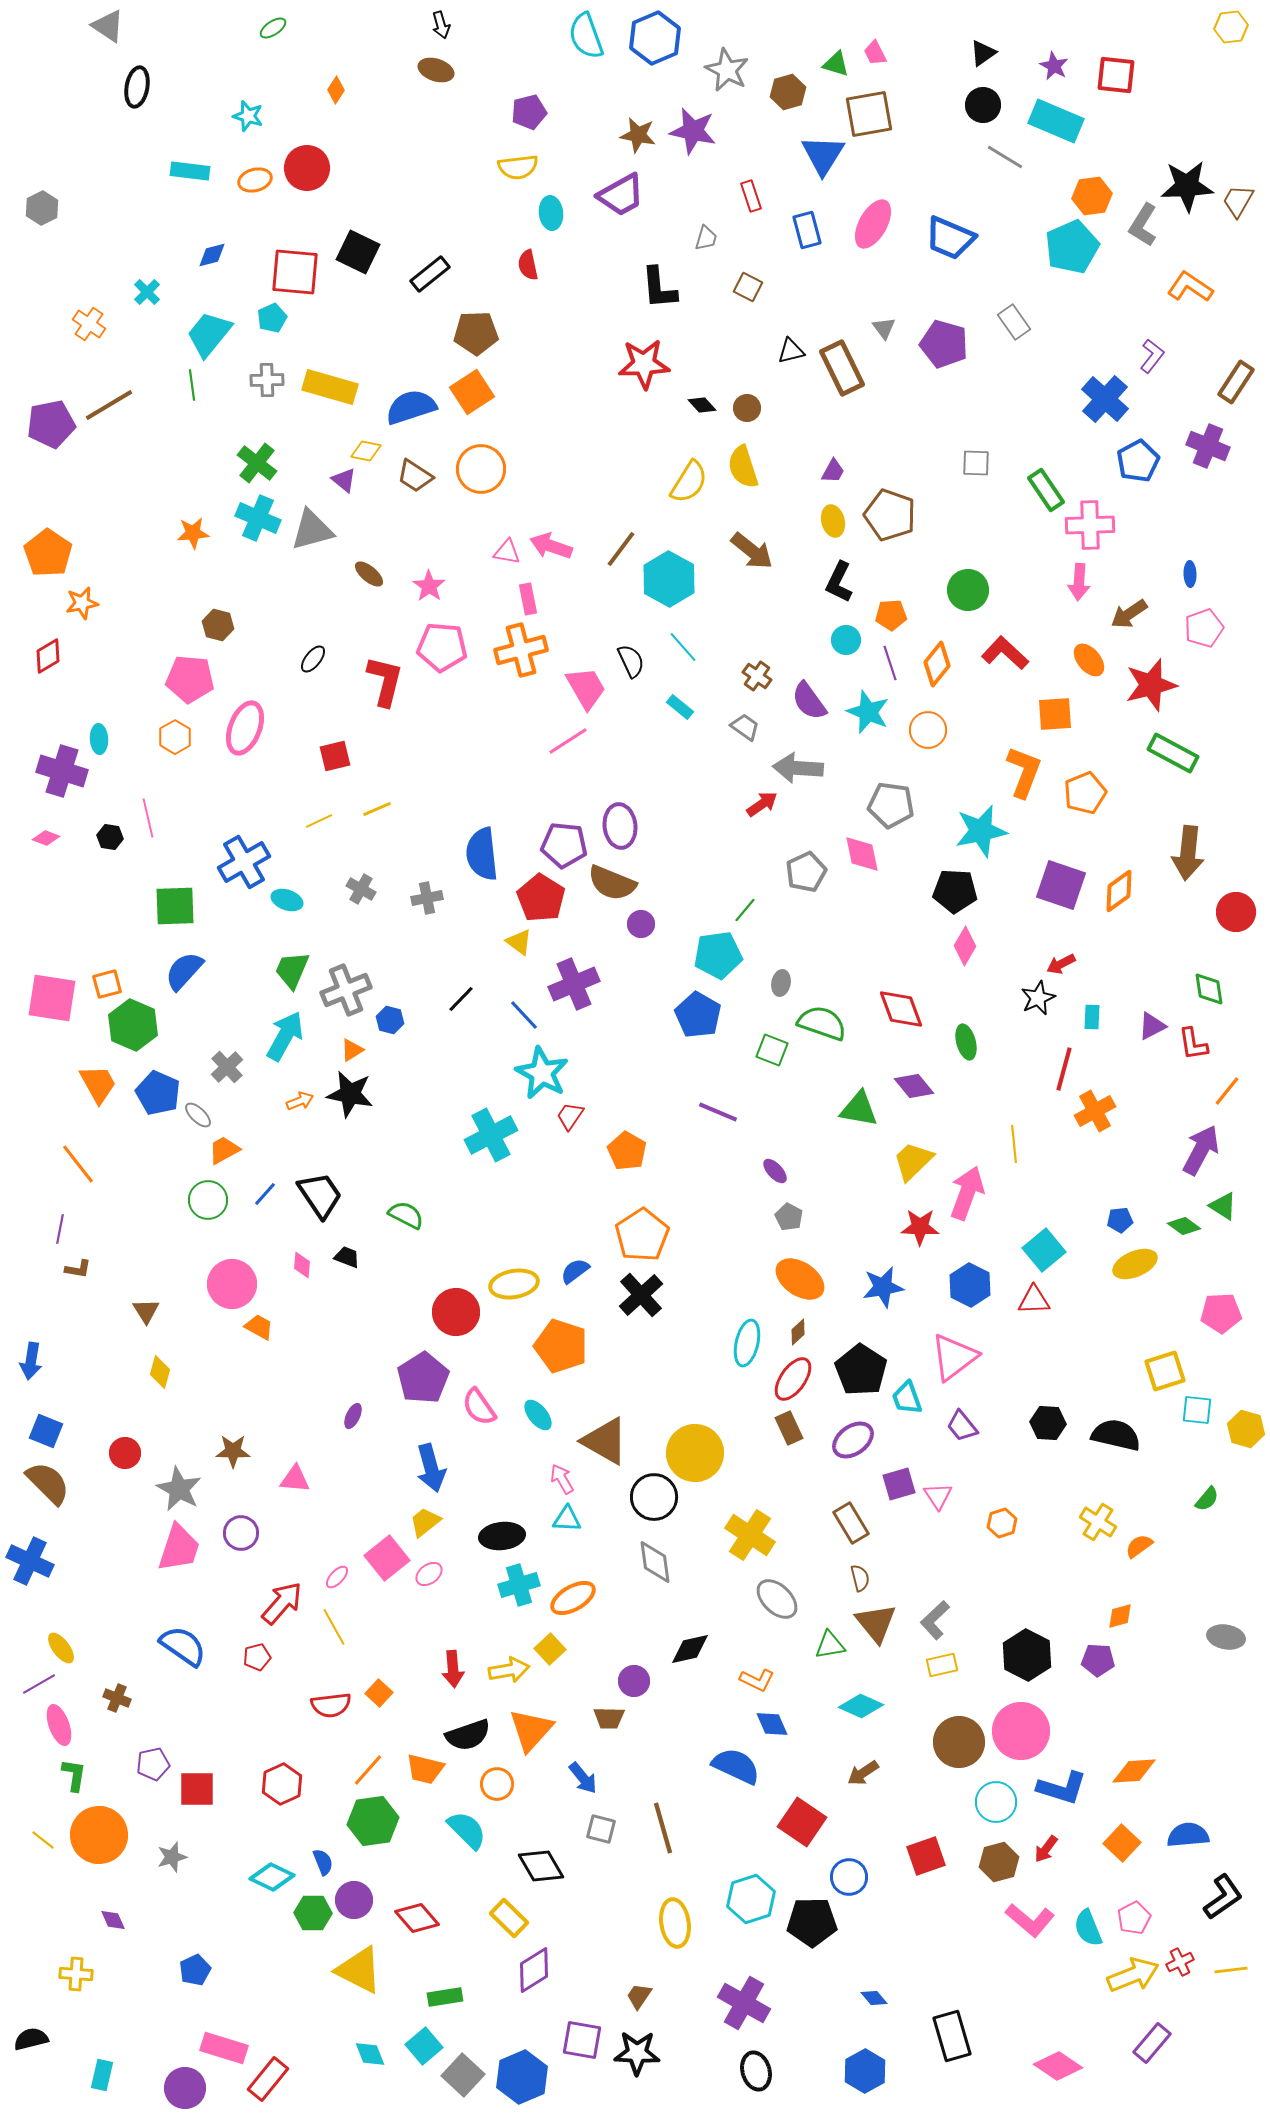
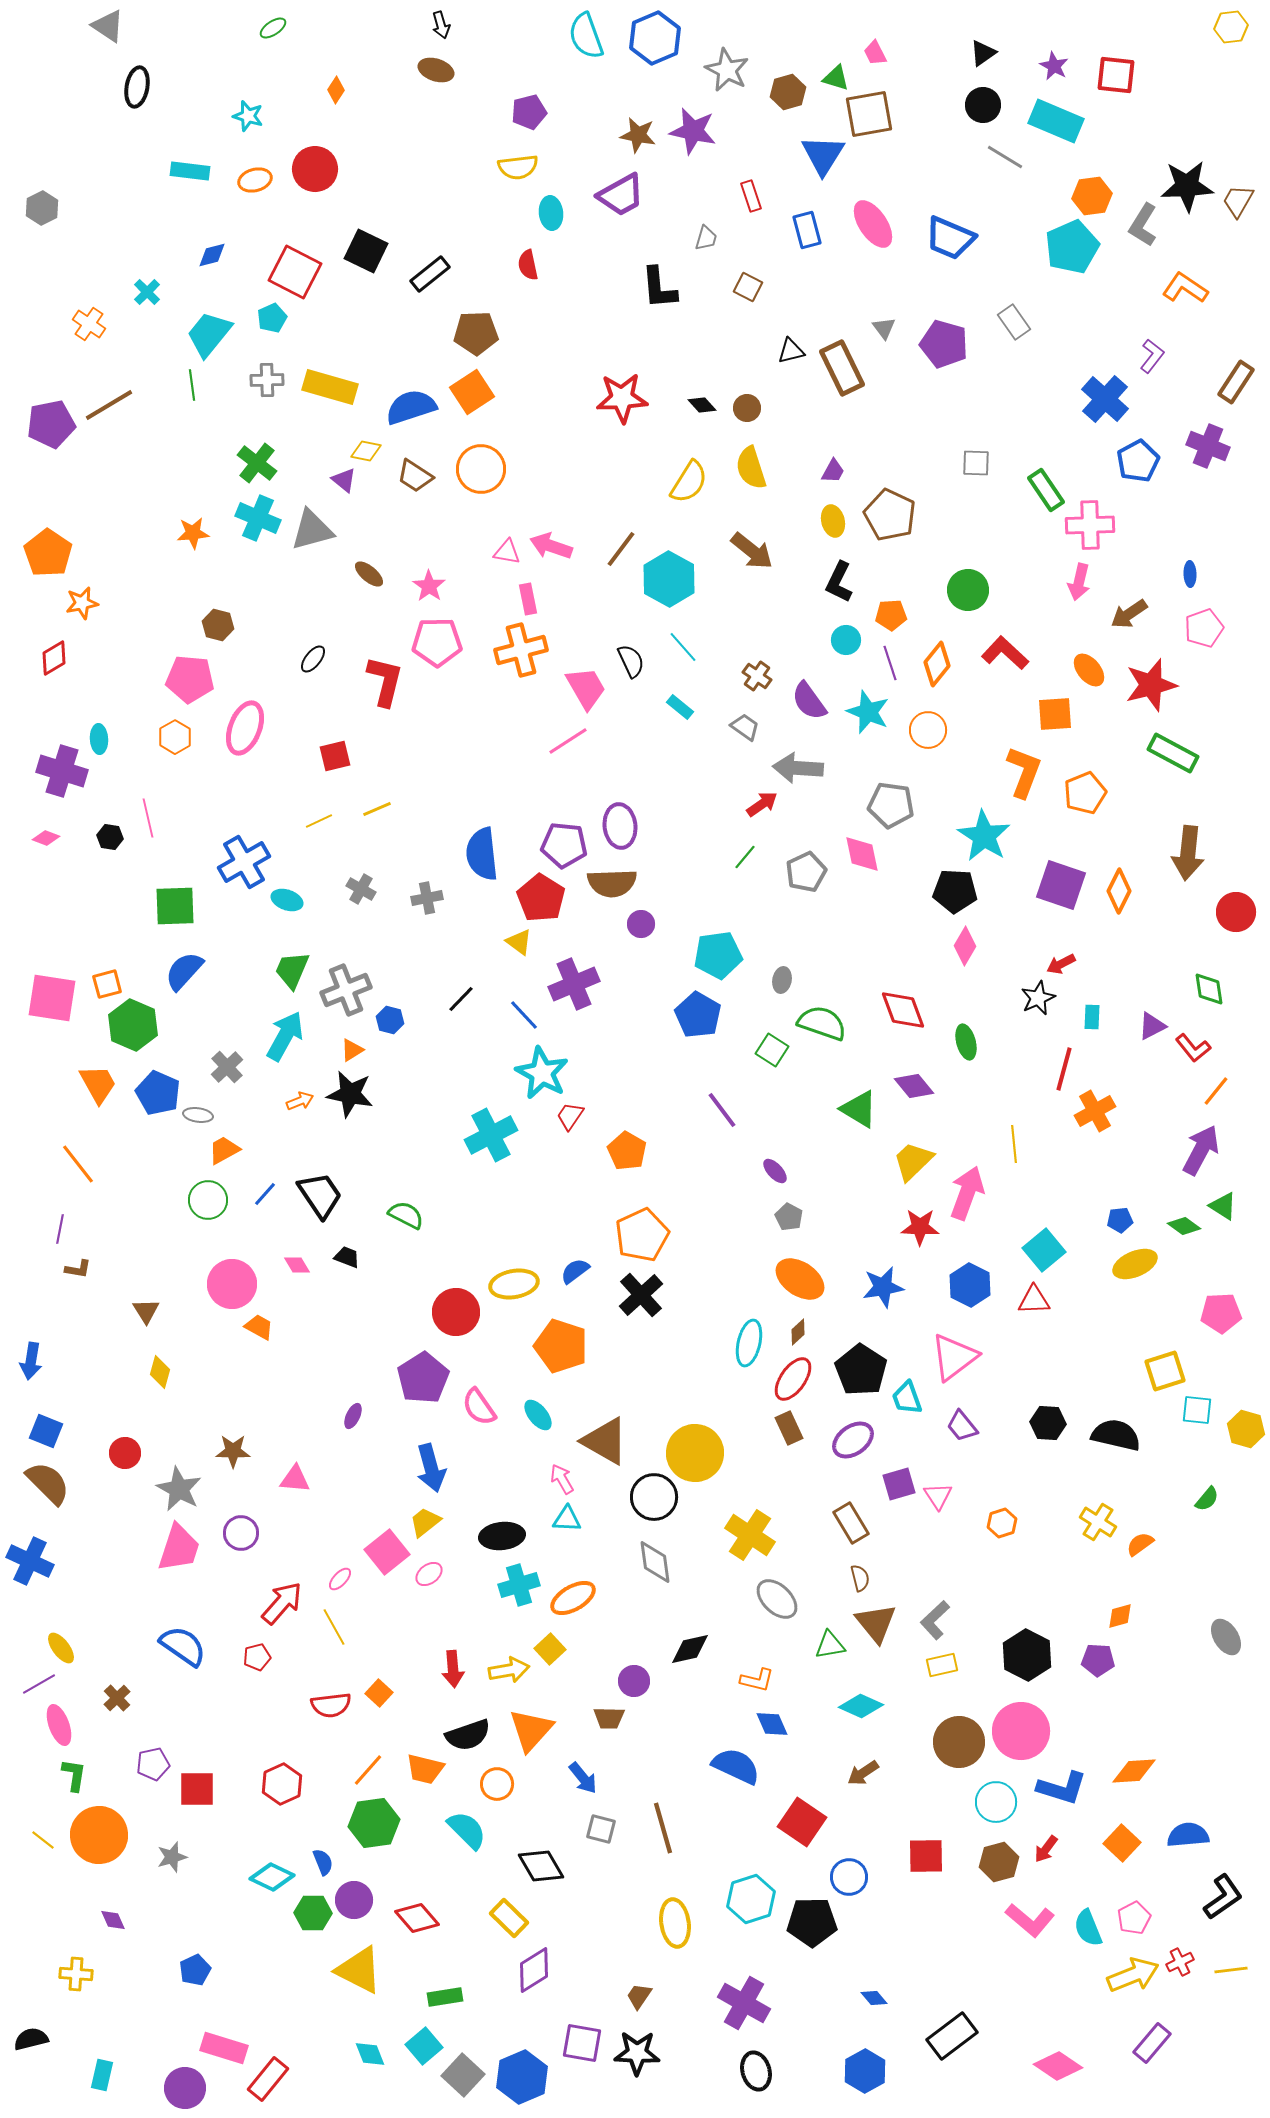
green triangle at (836, 64): moved 14 px down
red circle at (307, 168): moved 8 px right, 1 px down
pink ellipse at (873, 224): rotated 63 degrees counterclockwise
black square at (358, 252): moved 8 px right, 1 px up
red square at (295, 272): rotated 22 degrees clockwise
orange L-shape at (1190, 287): moved 5 px left, 1 px down
red star at (644, 364): moved 22 px left, 34 px down
yellow semicircle at (743, 467): moved 8 px right, 1 px down
brown pentagon at (890, 515): rotated 6 degrees clockwise
pink arrow at (1079, 582): rotated 9 degrees clockwise
pink pentagon at (442, 647): moved 5 px left, 5 px up; rotated 6 degrees counterclockwise
red diamond at (48, 656): moved 6 px right, 2 px down
orange ellipse at (1089, 660): moved 10 px down
cyan star at (981, 831): moved 3 px right, 5 px down; rotated 28 degrees counterclockwise
brown semicircle at (612, 883): rotated 24 degrees counterclockwise
orange diamond at (1119, 891): rotated 27 degrees counterclockwise
green line at (745, 910): moved 53 px up
gray ellipse at (781, 983): moved 1 px right, 3 px up
red diamond at (901, 1009): moved 2 px right, 1 px down
red L-shape at (1193, 1044): moved 4 px down; rotated 30 degrees counterclockwise
green square at (772, 1050): rotated 12 degrees clockwise
orange line at (1227, 1091): moved 11 px left
green triangle at (859, 1109): rotated 21 degrees clockwise
purple line at (718, 1112): moved 4 px right, 2 px up; rotated 30 degrees clockwise
gray ellipse at (198, 1115): rotated 36 degrees counterclockwise
orange pentagon at (642, 1235): rotated 8 degrees clockwise
pink diamond at (302, 1265): moved 5 px left; rotated 36 degrees counterclockwise
cyan ellipse at (747, 1343): moved 2 px right
orange semicircle at (1139, 1546): moved 1 px right, 2 px up
pink square at (387, 1558): moved 6 px up
pink ellipse at (337, 1577): moved 3 px right, 2 px down
gray ellipse at (1226, 1637): rotated 48 degrees clockwise
orange L-shape at (757, 1680): rotated 12 degrees counterclockwise
brown cross at (117, 1698): rotated 24 degrees clockwise
green hexagon at (373, 1821): moved 1 px right, 2 px down
red square at (926, 1856): rotated 18 degrees clockwise
black rectangle at (952, 2036): rotated 69 degrees clockwise
purple square at (582, 2040): moved 3 px down
